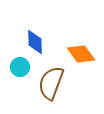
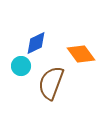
blue diamond: moved 1 px right, 1 px down; rotated 65 degrees clockwise
cyan circle: moved 1 px right, 1 px up
